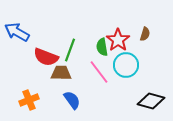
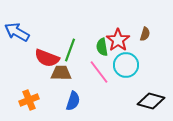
red semicircle: moved 1 px right, 1 px down
blue semicircle: moved 1 px right, 1 px down; rotated 54 degrees clockwise
